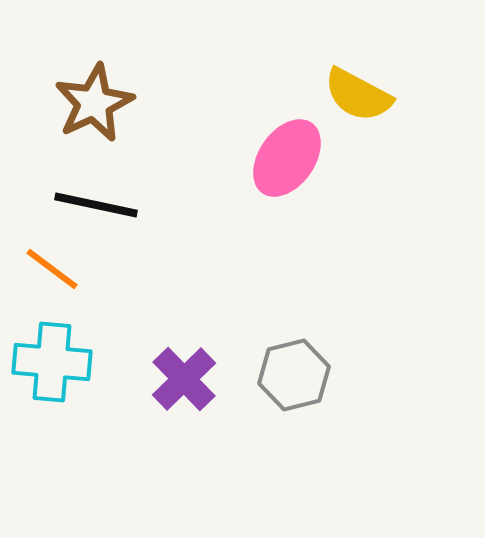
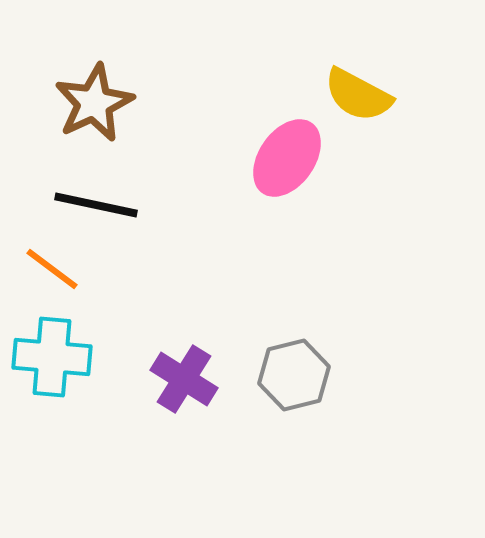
cyan cross: moved 5 px up
purple cross: rotated 14 degrees counterclockwise
